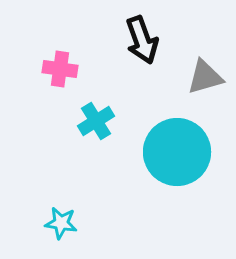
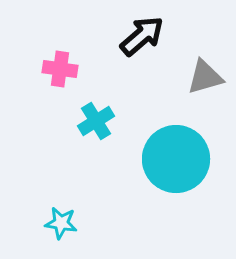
black arrow: moved 4 px up; rotated 111 degrees counterclockwise
cyan circle: moved 1 px left, 7 px down
